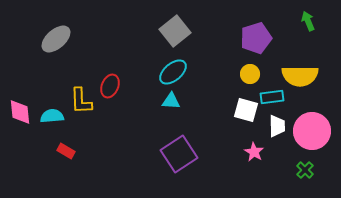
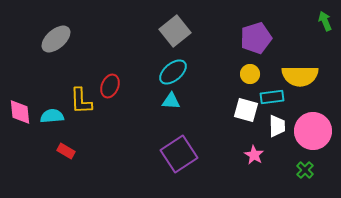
green arrow: moved 17 px right
pink circle: moved 1 px right
pink star: moved 3 px down
